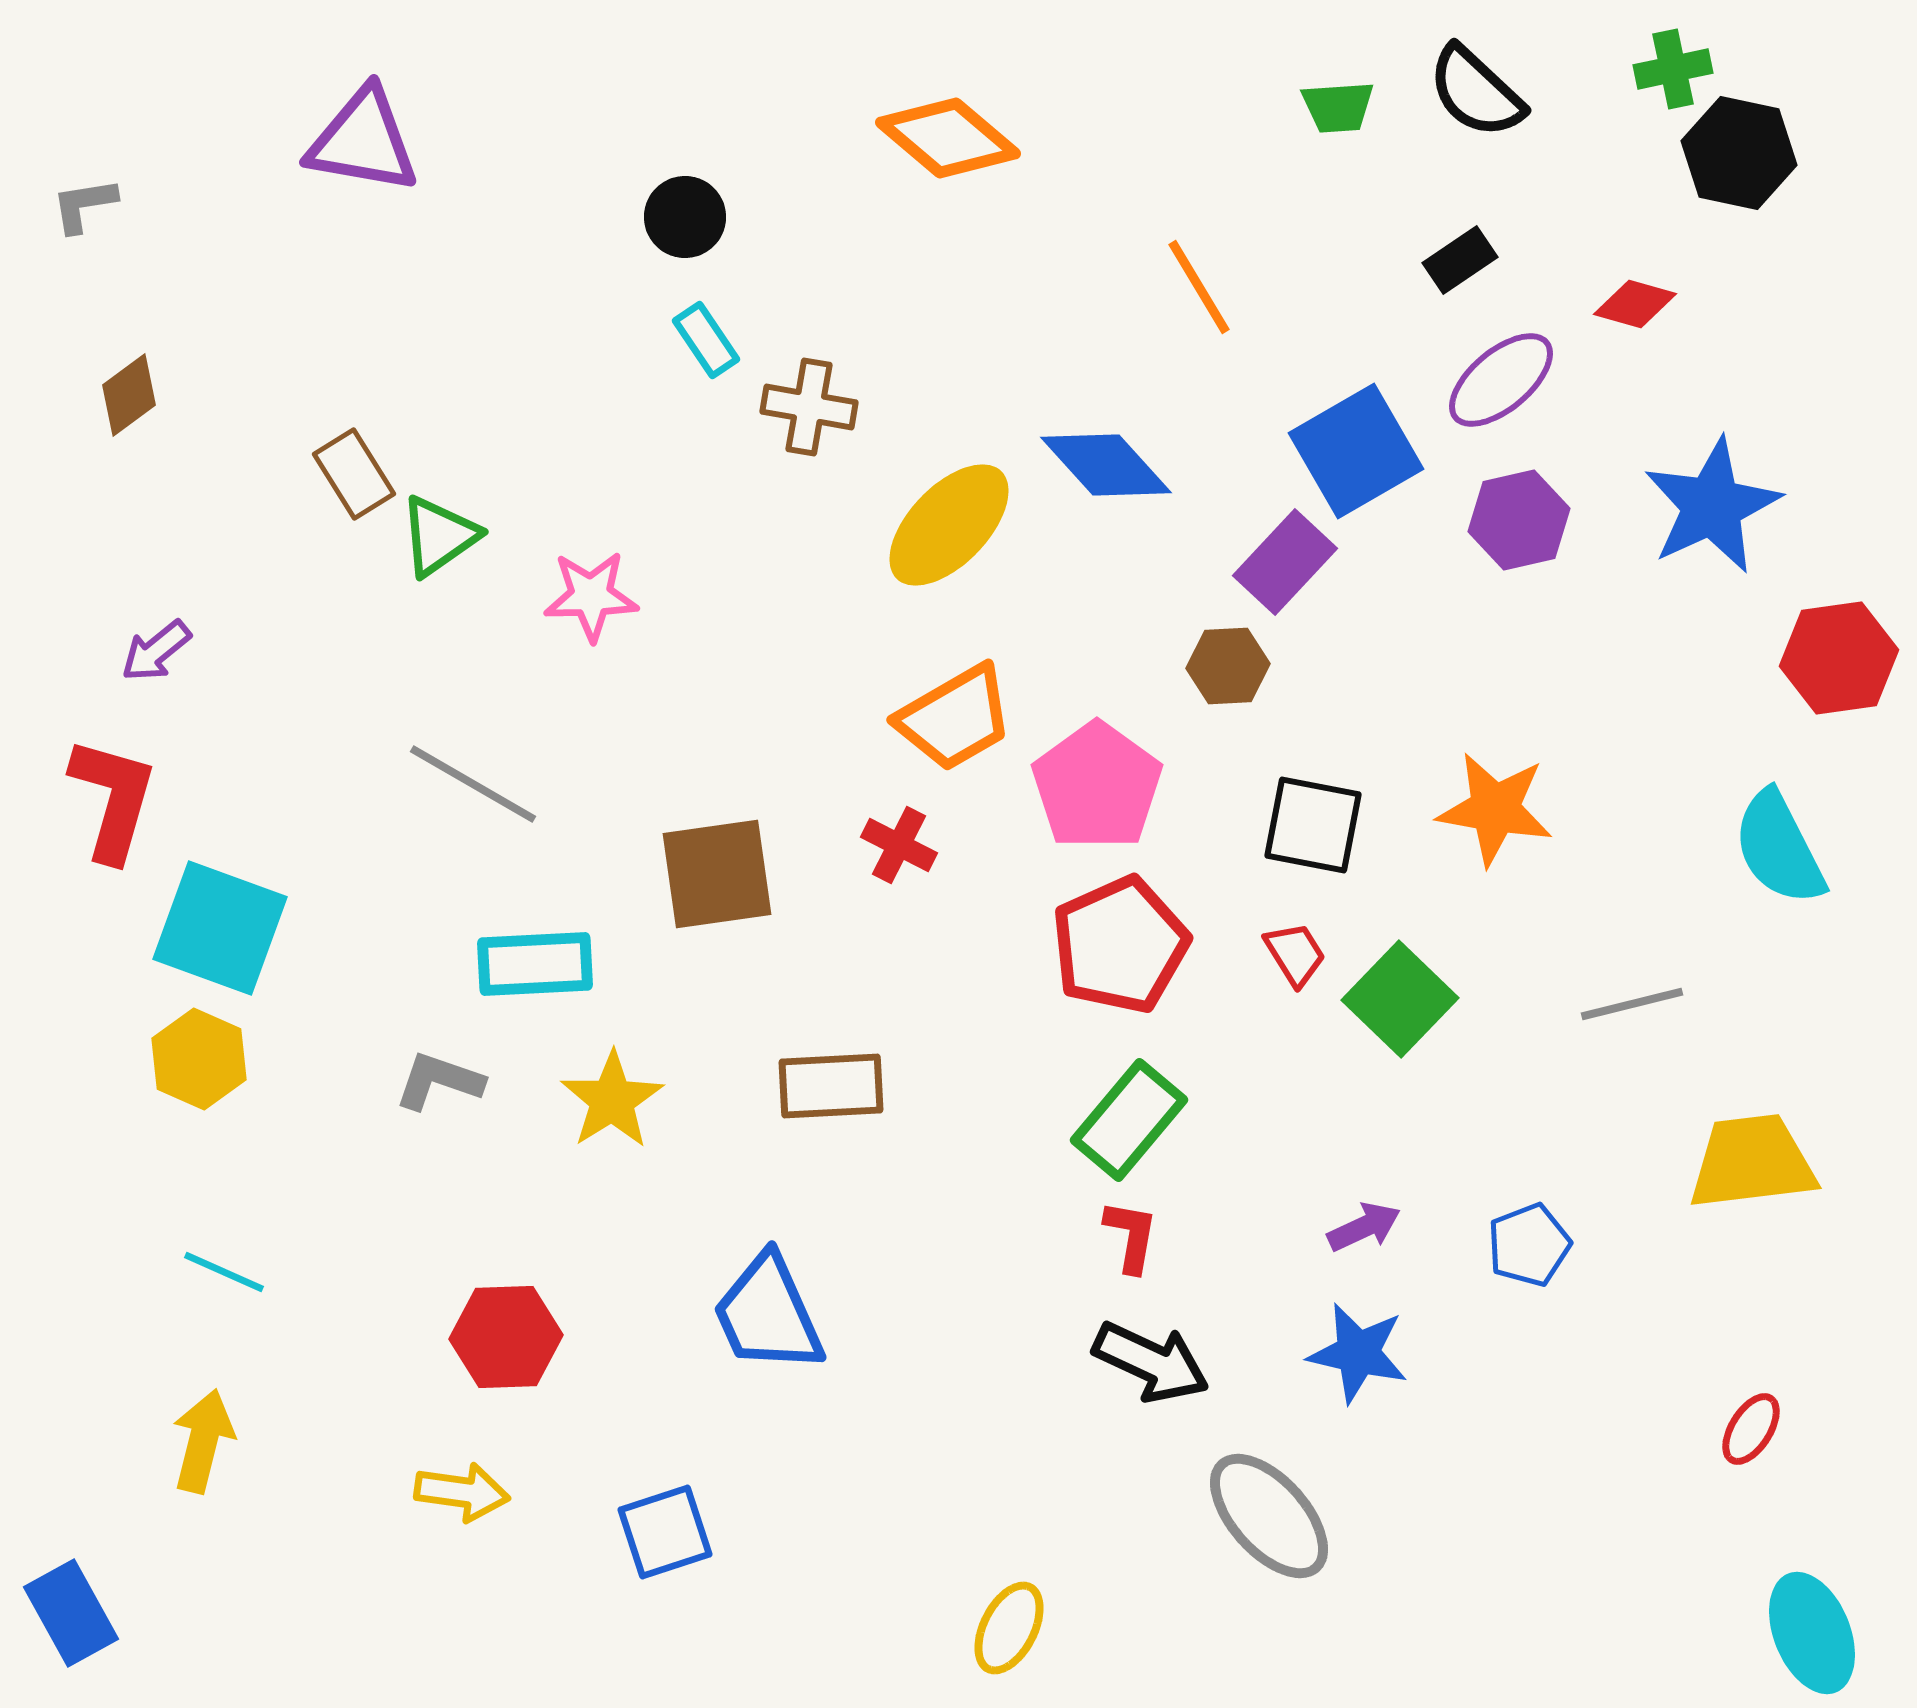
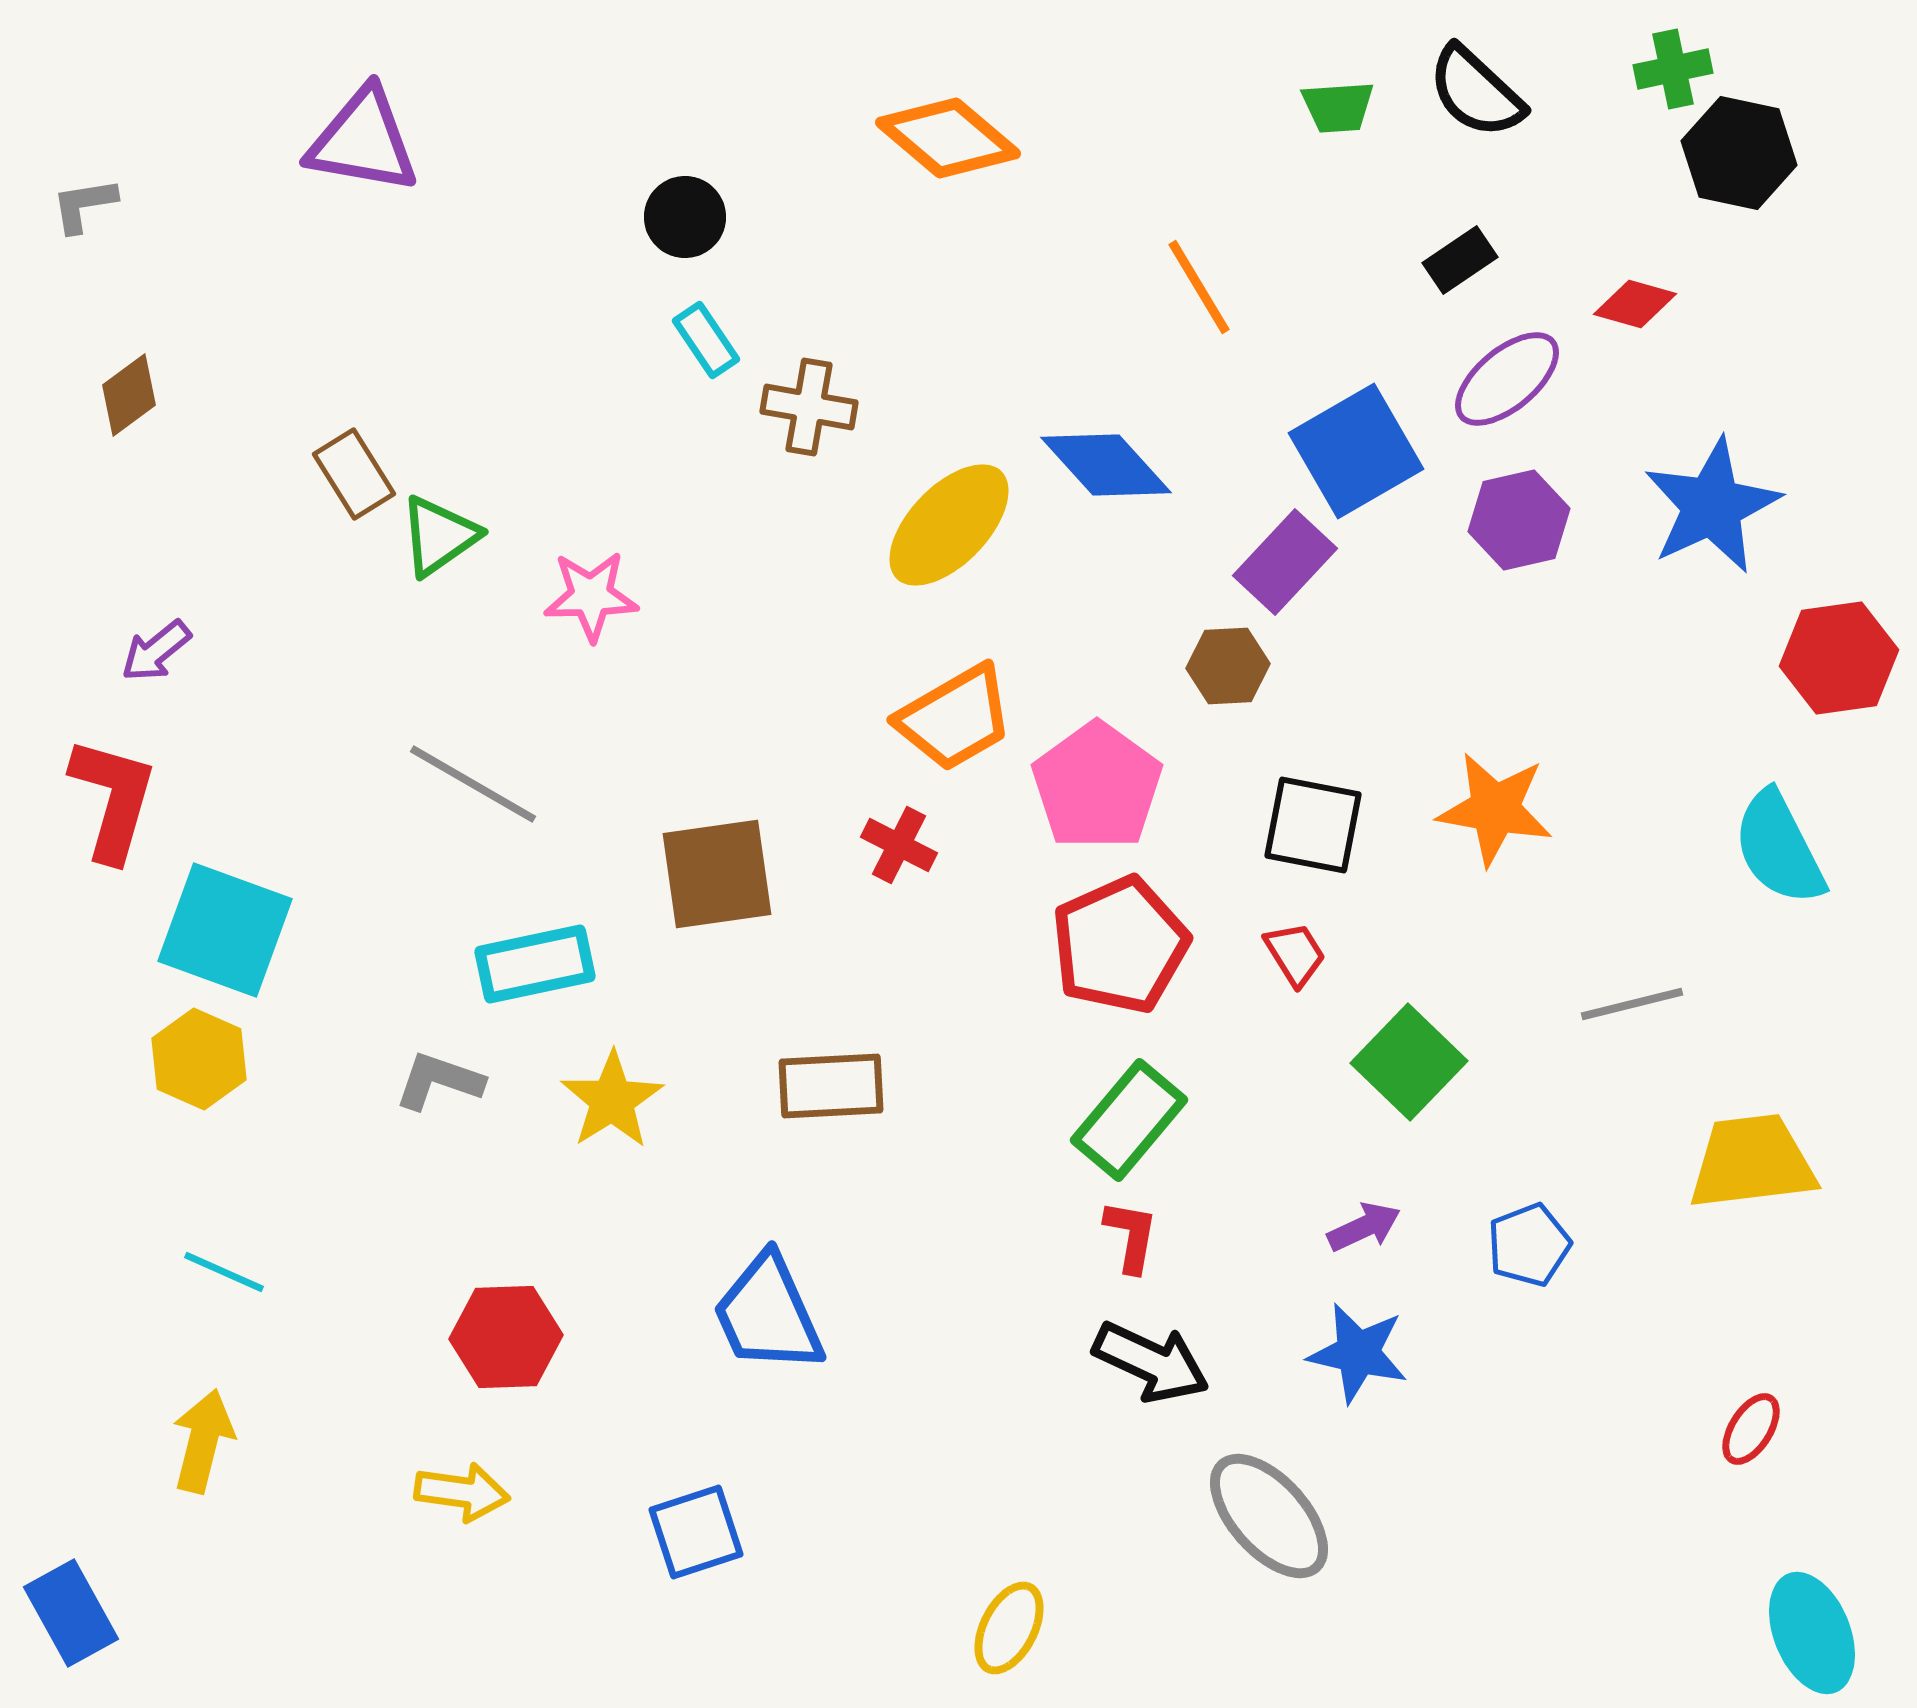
purple ellipse at (1501, 380): moved 6 px right, 1 px up
cyan square at (220, 928): moved 5 px right, 2 px down
cyan rectangle at (535, 964): rotated 9 degrees counterclockwise
green square at (1400, 999): moved 9 px right, 63 px down
blue square at (665, 1532): moved 31 px right
